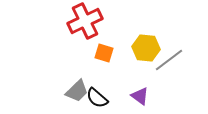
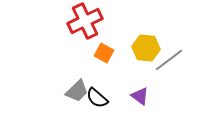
orange square: rotated 12 degrees clockwise
